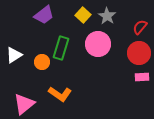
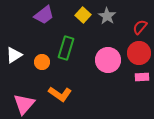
pink circle: moved 10 px right, 16 px down
green rectangle: moved 5 px right
pink triangle: rotated 10 degrees counterclockwise
